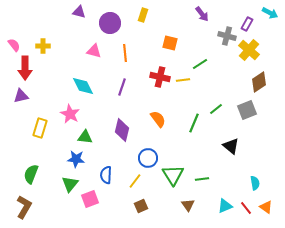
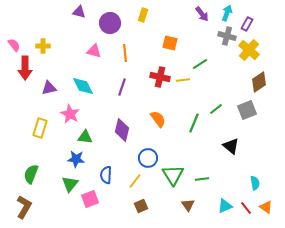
cyan arrow at (270, 13): moved 43 px left; rotated 98 degrees counterclockwise
purple triangle at (21, 96): moved 28 px right, 8 px up
